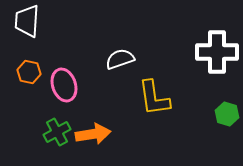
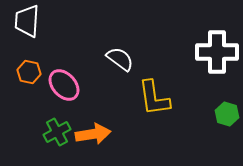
white semicircle: rotated 56 degrees clockwise
pink ellipse: rotated 24 degrees counterclockwise
